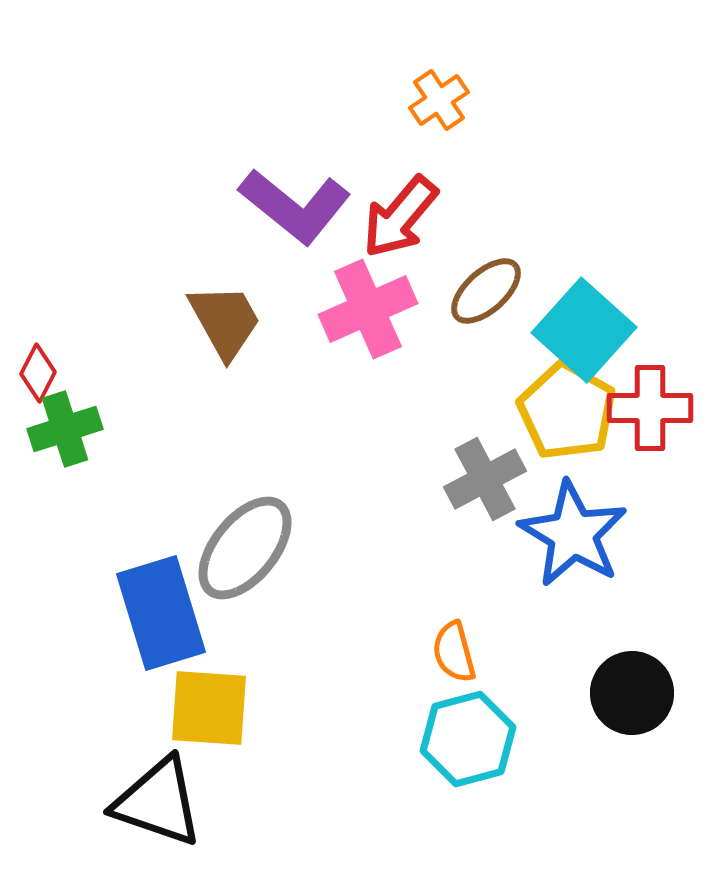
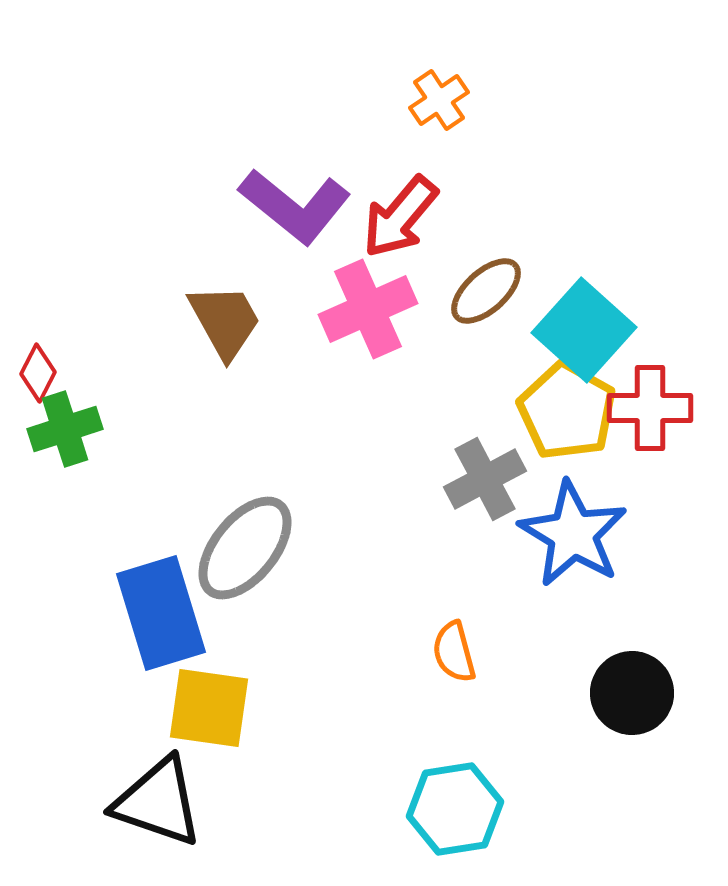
yellow square: rotated 4 degrees clockwise
cyan hexagon: moved 13 px left, 70 px down; rotated 6 degrees clockwise
